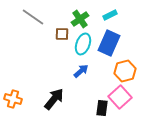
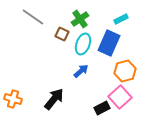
cyan rectangle: moved 11 px right, 4 px down
brown square: rotated 24 degrees clockwise
black rectangle: rotated 56 degrees clockwise
